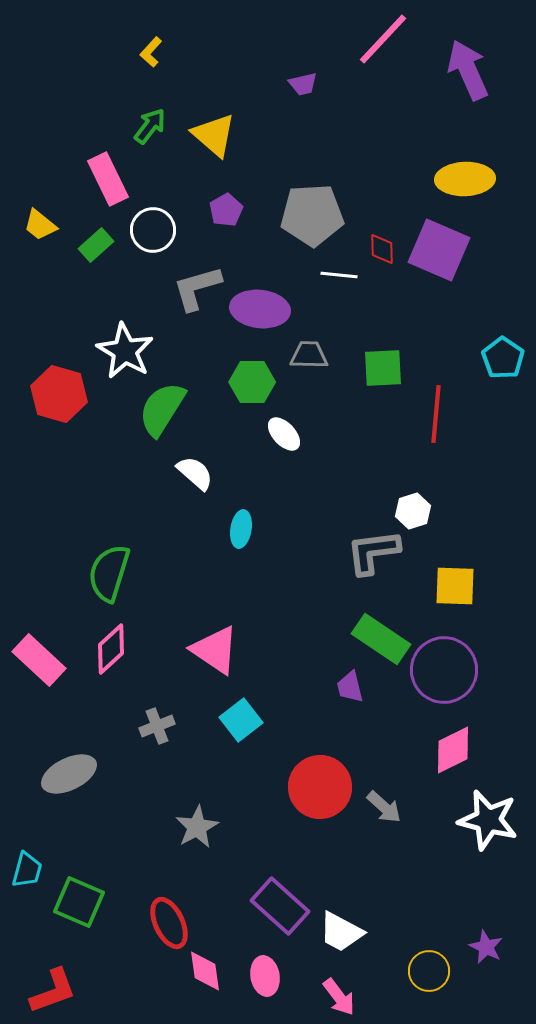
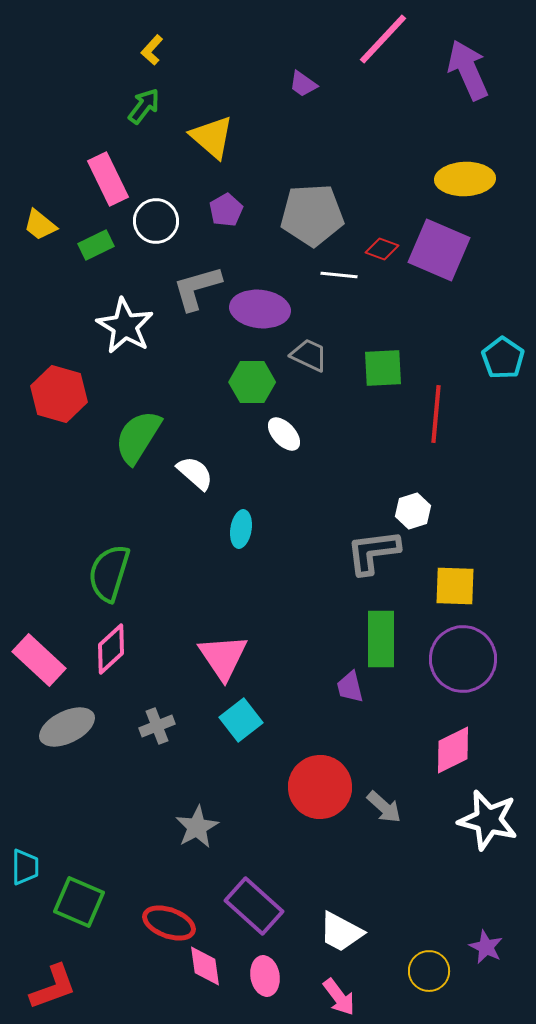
yellow L-shape at (151, 52): moved 1 px right, 2 px up
purple trapezoid at (303, 84): rotated 48 degrees clockwise
green arrow at (150, 126): moved 6 px left, 20 px up
yellow triangle at (214, 135): moved 2 px left, 2 px down
white circle at (153, 230): moved 3 px right, 9 px up
green rectangle at (96, 245): rotated 16 degrees clockwise
red diamond at (382, 249): rotated 68 degrees counterclockwise
white star at (125, 351): moved 25 px up
gray trapezoid at (309, 355): rotated 24 degrees clockwise
green semicircle at (162, 409): moved 24 px left, 28 px down
green rectangle at (381, 639): rotated 56 degrees clockwise
pink triangle at (215, 650): moved 8 px right, 7 px down; rotated 22 degrees clockwise
purple circle at (444, 670): moved 19 px right, 11 px up
gray ellipse at (69, 774): moved 2 px left, 47 px up
cyan trapezoid at (27, 870): moved 2 px left, 3 px up; rotated 15 degrees counterclockwise
purple rectangle at (280, 906): moved 26 px left
red ellipse at (169, 923): rotated 45 degrees counterclockwise
pink diamond at (205, 971): moved 5 px up
red L-shape at (53, 991): moved 4 px up
